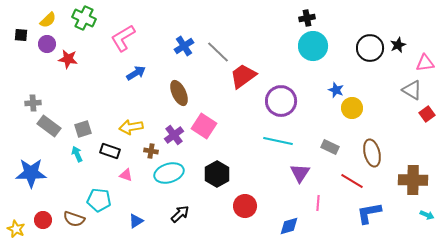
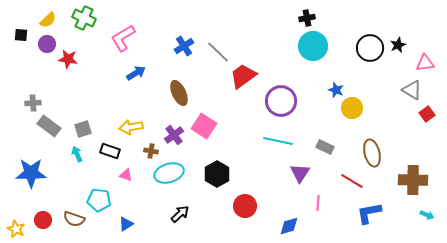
gray rectangle at (330, 147): moved 5 px left
blue triangle at (136, 221): moved 10 px left, 3 px down
